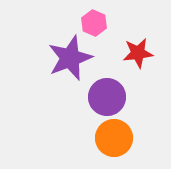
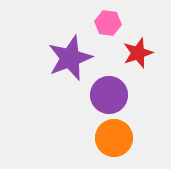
pink hexagon: moved 14 px right; rotated 15 degrees counterclockwise
red star: rotated 12 degrees counterclockwise
purple circle: moved 2 px right, 2 px up
